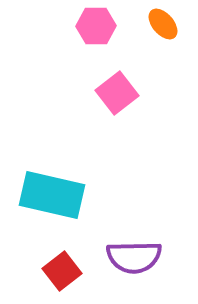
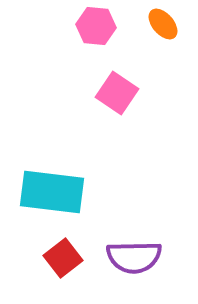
pink hexagon: rotated 6 degrees clockwise
pink square: rotated 18 degrees counterclockwise
cyan rectangle: moved 3 px up; rotated 6 degrees counterclockwise
red square: moved 1 px right, 13 px up
